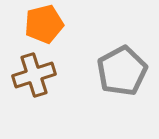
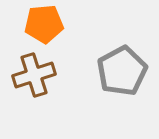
orange pentagon: rotated 9 degrees clockwise
